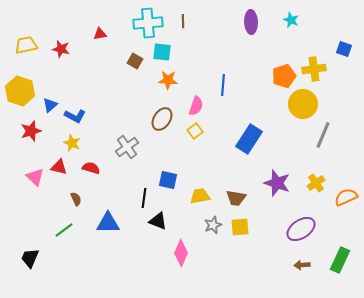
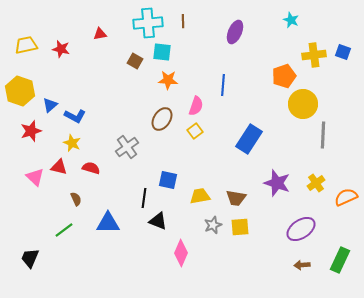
purple ellipse at (251, 22): moved 16 px left, 10 px down; rotated 25 degrees clockwise
blue square at (344, 49): moved 1 px left, 3 px down
yellow cross at (314, 69): moved 14 px up
gray line at (323, 135): rotated 20 degrees counterclockwise
